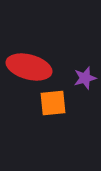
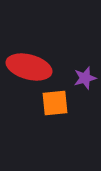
orange square: moved 2 px right
